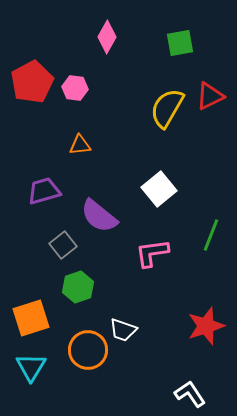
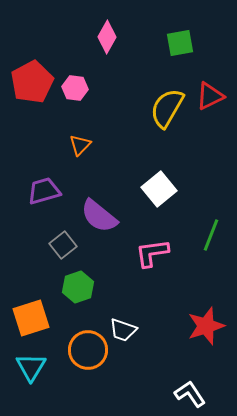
orange triangle: rotated 40 degrees counterclockwise
